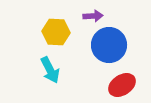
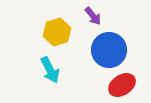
purple arrow: rotated 54 degrees clockwise
yellow hexagon: moved 1 px right; rotated 20 degrees counterclockwise
blue circle: moved 5 px down
